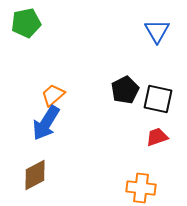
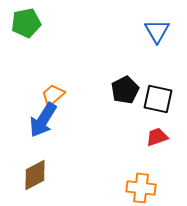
blue arrow: moved 3 px left, 3 px up
